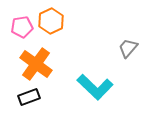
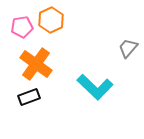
orange hexagon: moved 1 px up
